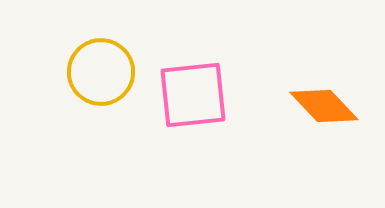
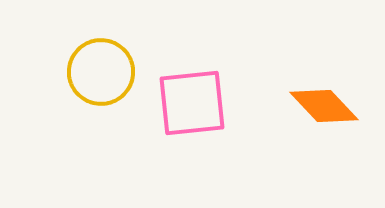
pink square: moved 1 px left, 8 px down
